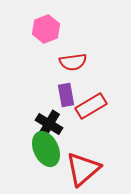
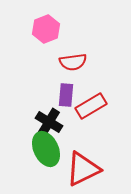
purple rectangle: rotated 15 degrees clockwise
black cross: moved 2 px up
red triangle: rotated 15 degrees clockwise
